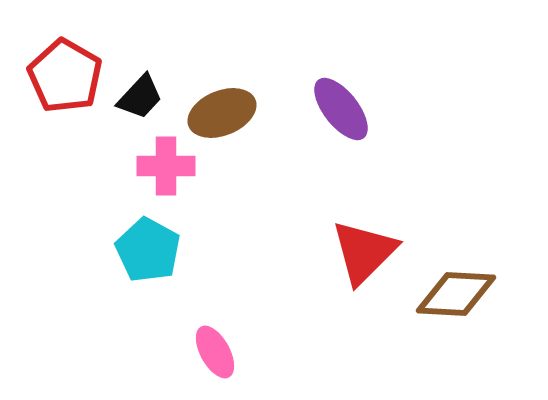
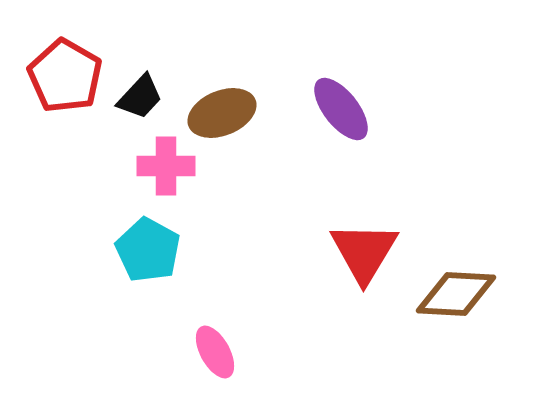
red triangle: rotated 14 degrees counterclockwise
